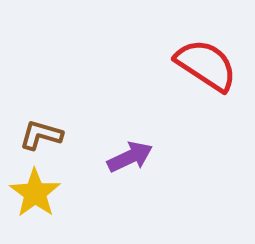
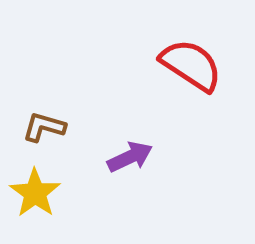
red semicircle: moved 15 px left
brown L-shape: moved 3 px right, 8 px up
